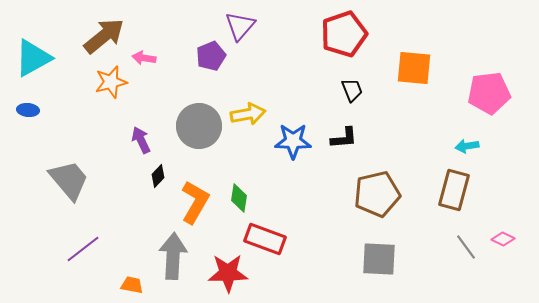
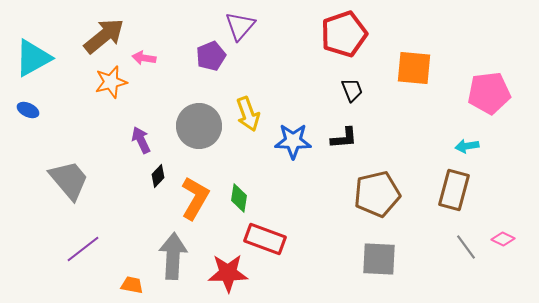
blue ellipse: rotated 20 degrees clockwise
yellow arrow: rotated 80 degrees clockwise
orange L-shape: moved 4 px up
